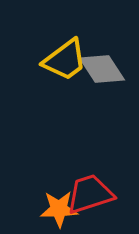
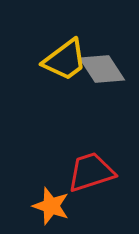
red trapezoid: moved 1 px right, 22 px up
orange star: moved 8 px left, 3 px up; rotated 21 degrees clockwise
